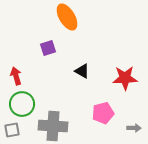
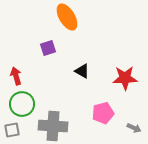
gray arrow: rotated 24 degrees clockwise
